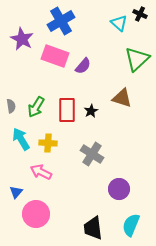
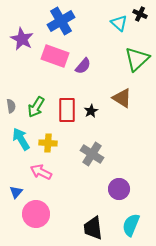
brown triangle: rotated 15 degrees clockwise
